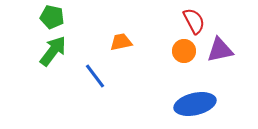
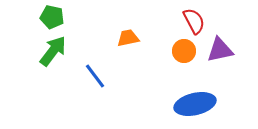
orange trapezoid: moved 7 px right, 4 px up
